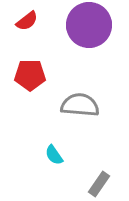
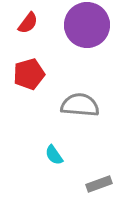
red semicircle: moved 1 px right, 2 px down; rotated 15 degrees counterclockwise
purple circle: moved 2 px left
red pentagon: moved 1 px left, 1 px up; rotated 16 degrees counterclockwise
gray rectangle: rotated 35 degrees clockwise
